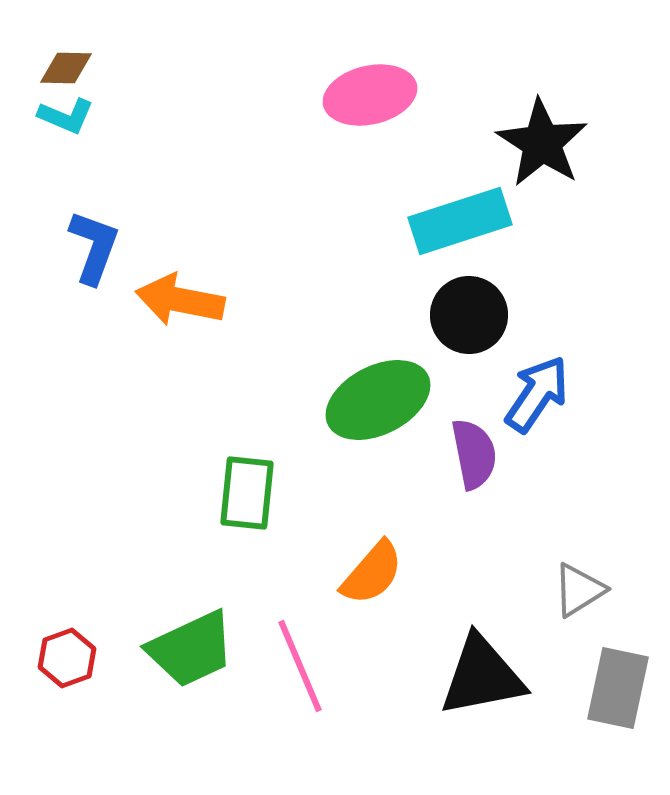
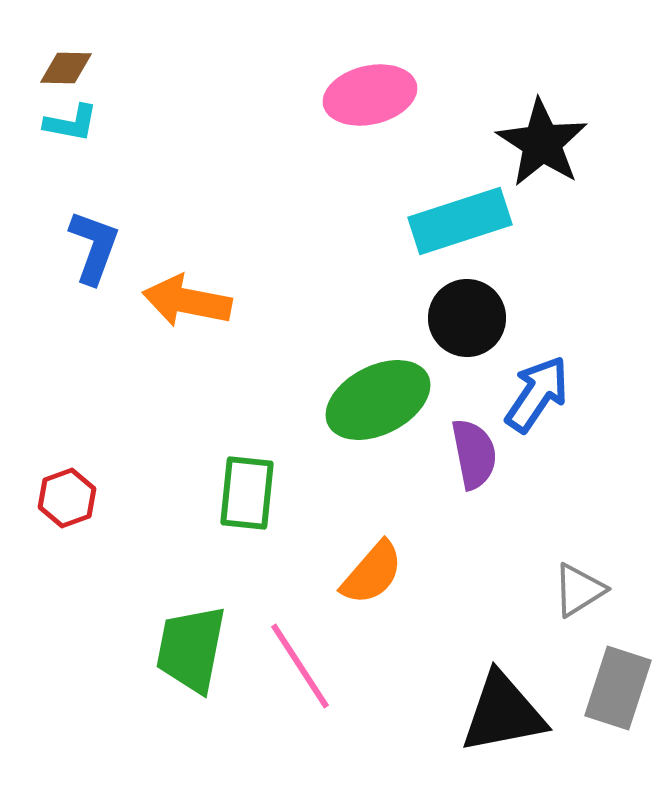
cyan L-shape: moved 5 px right, 7 px down; rotated 12 degrees counterclockwise
orange arrow: moved 7 px right, 1 px down
black circle: moved 2 px left, 3 px down
green trapezoid: rotated 126 degrees clockwise
red hexagon: moved 160 px up
pink line: rotated 10 degrees counterclockwise
black triangle: moved 21 px right, 37 px down
gray rectangle: rotated 6 degrees clockwise
